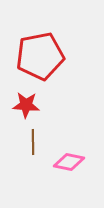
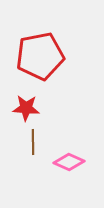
red star: moved 3 px down
pink diamond: rotated 12 degrees clockwise
